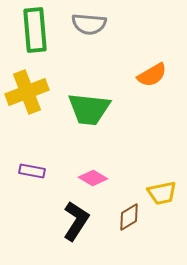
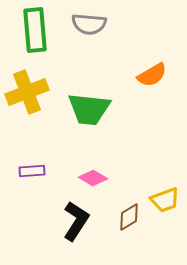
purple rectangle: rotated 15 degrees counterclockwise
yellow trapezoid: moved 3 px right, 7 px down; rotated 8 degrees counterclockwise
